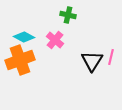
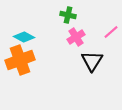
pink cross: moved 21 px right, 3 px up; rotated 18 degrees clockwise
pink line: moved 25 px up; rotated 35 degrees clockwise
